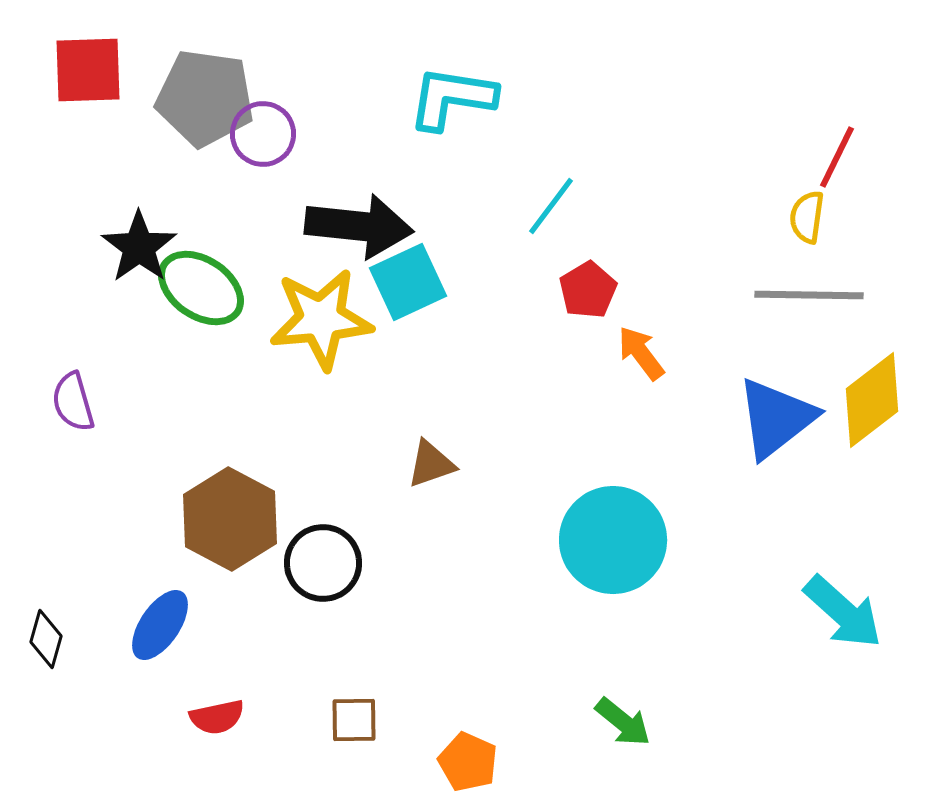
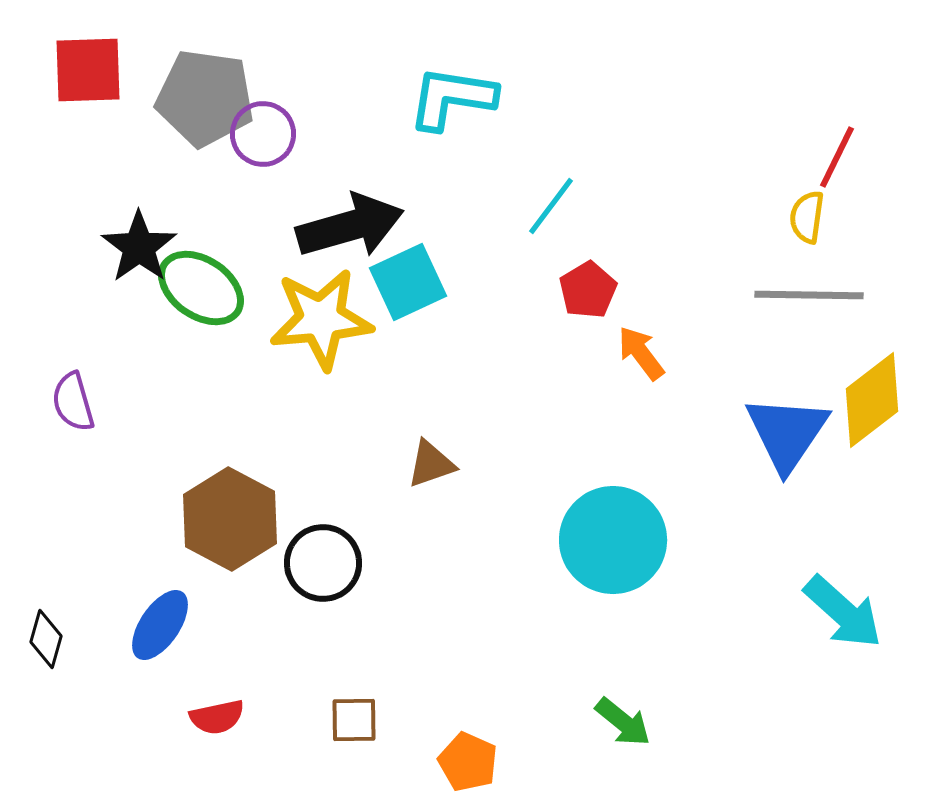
black arrow: moved 9 px left; rotated 22 degrees counterclockwise
blue triangle: moved 11 px right, 15 px down; rotated 18 degrees counterclockwise
